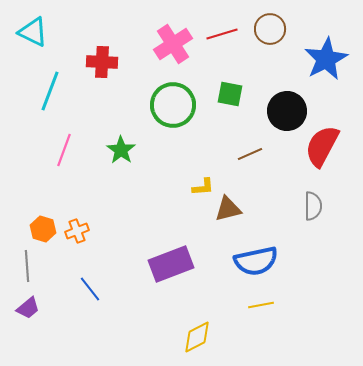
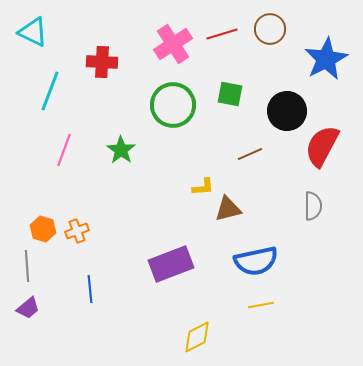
blue line: rotated 32 degrees clockwise
